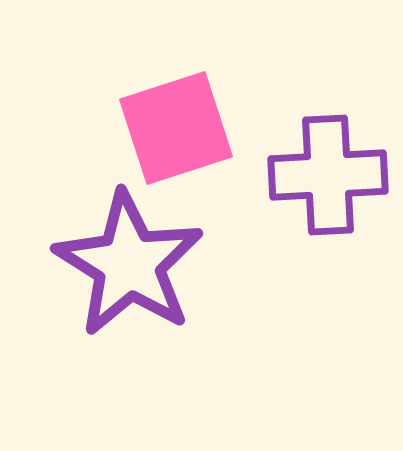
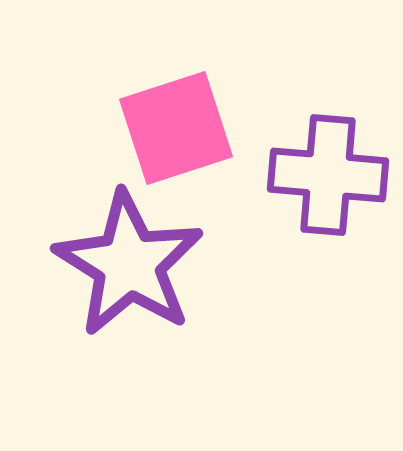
purple cross: rotated 8 degrees clockwise
